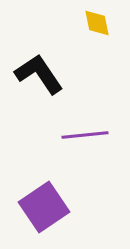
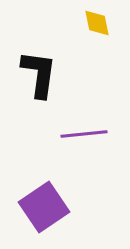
black L-shape: rotated 42 degrees clockwise
purple line: moved 1 px left, 1 px up
